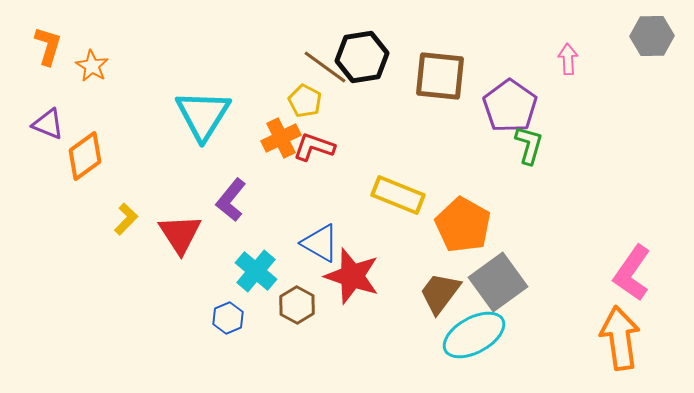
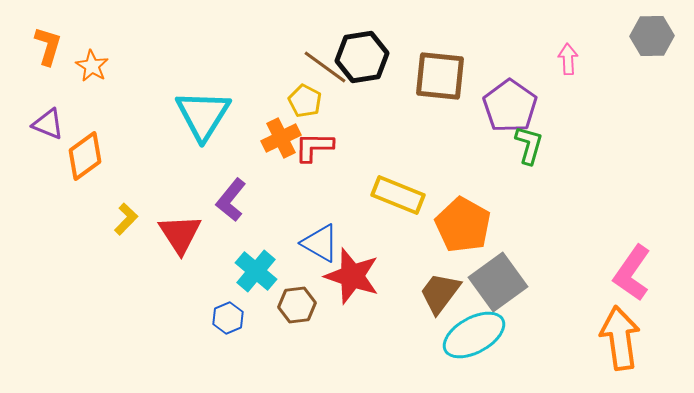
red L-shape: rotated 18 degrees counterclockwise
brown hexagon: rotated 24 degrees clockwise
